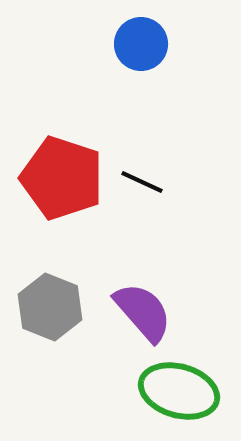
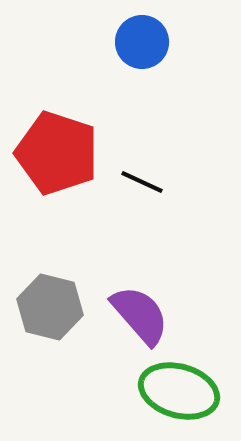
blue circle: moved 1 px right, 2 px up
red pentagon: moved 5 px left, 25 px up
gray hexagon: rotated 8 degrees counterclockwise
purple semicircle: moved 3 px left, 3 px down
